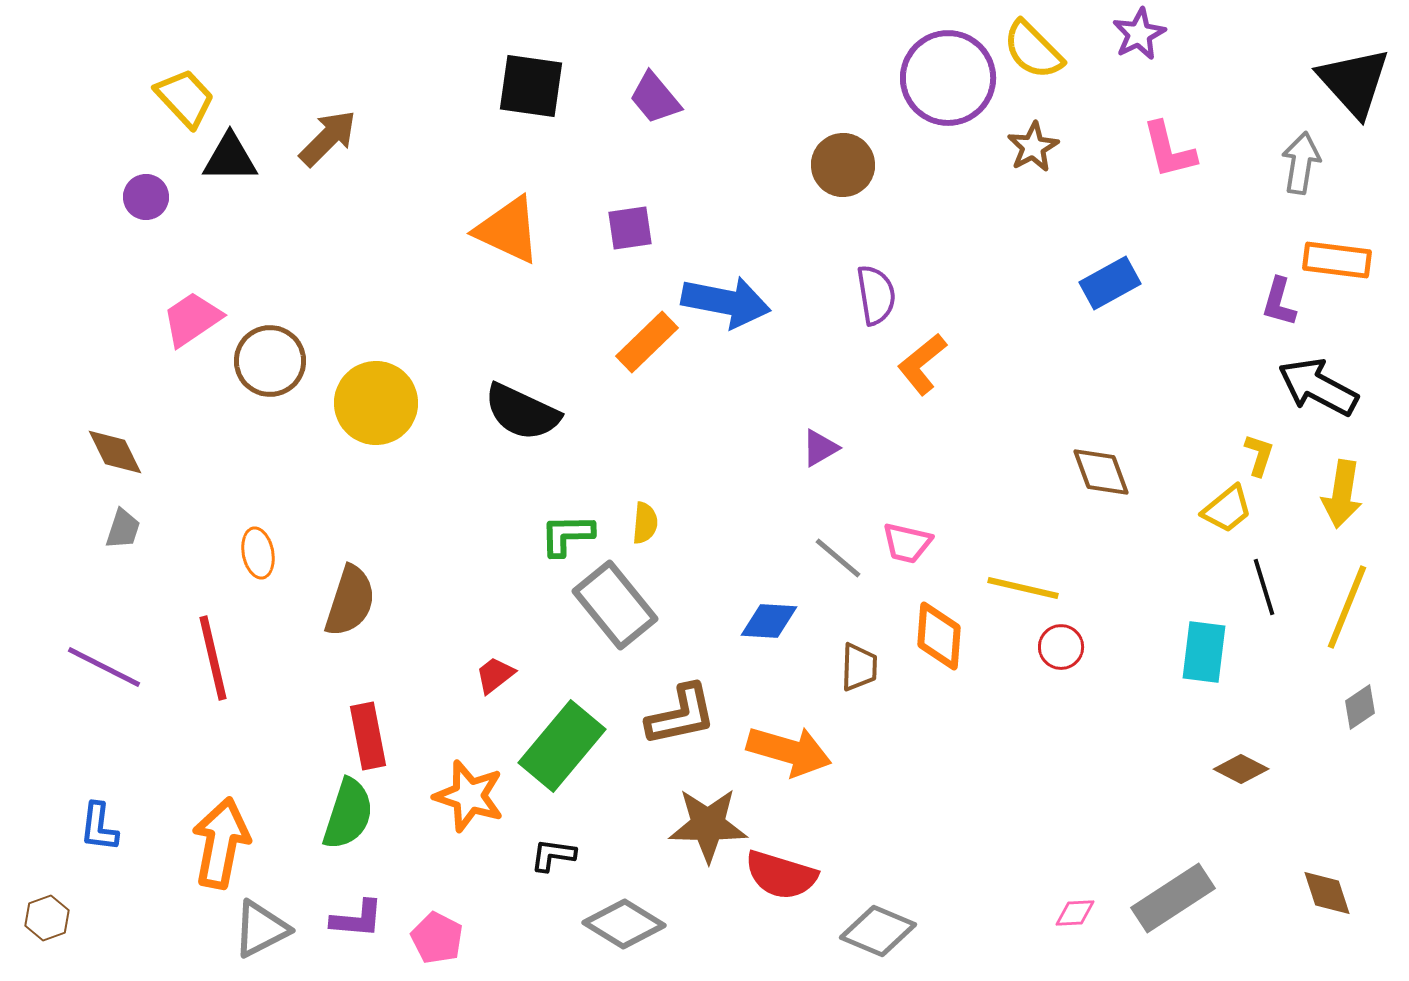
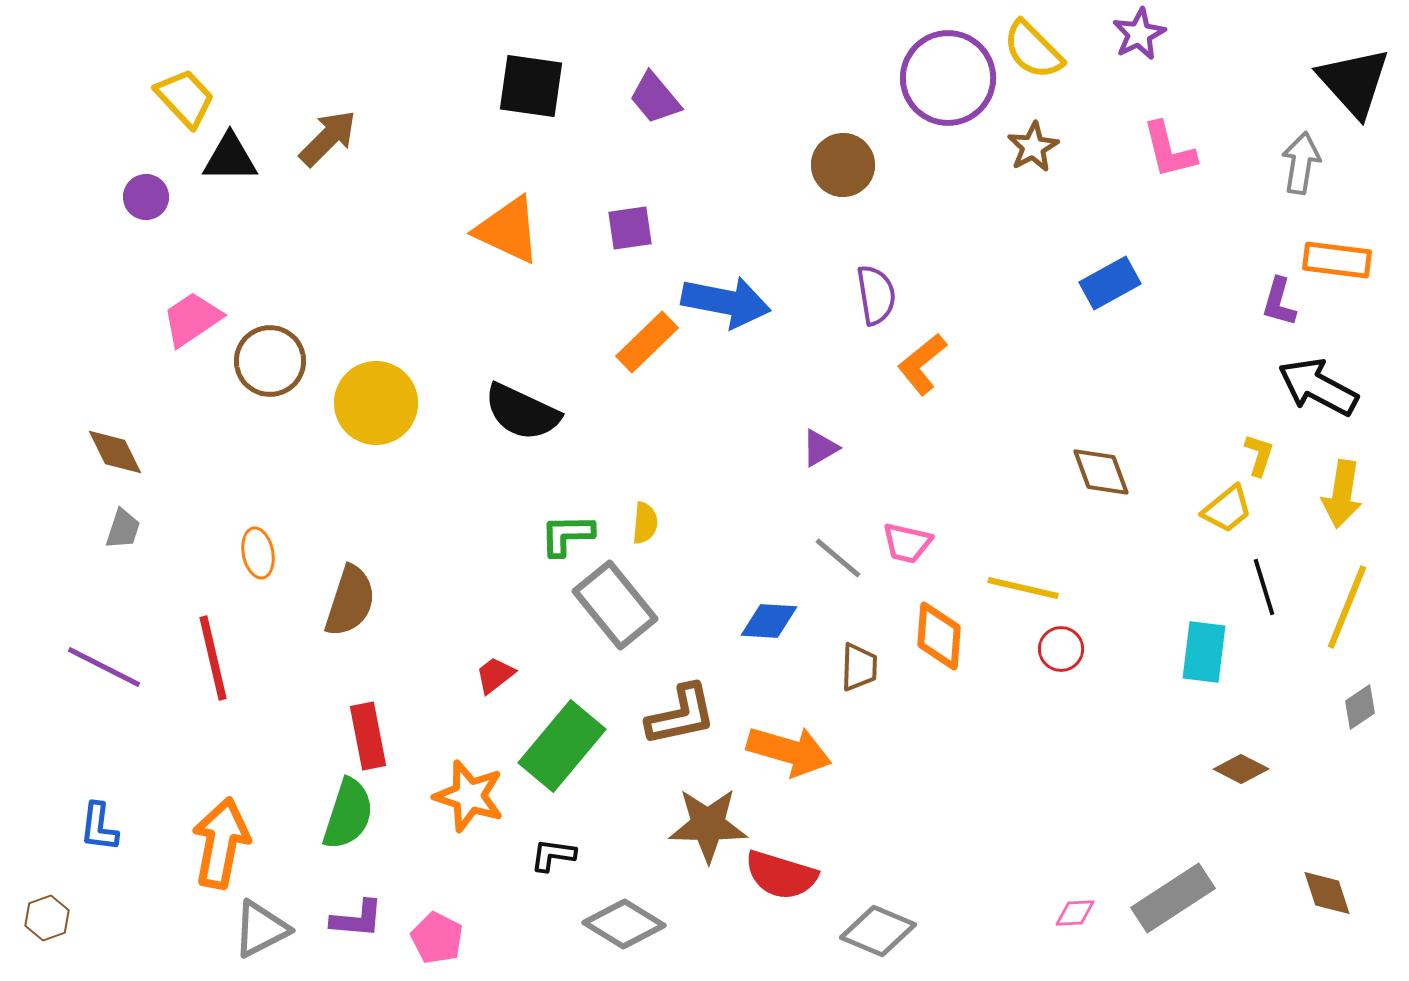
red circle at (1061, 647): moved 2 px down
